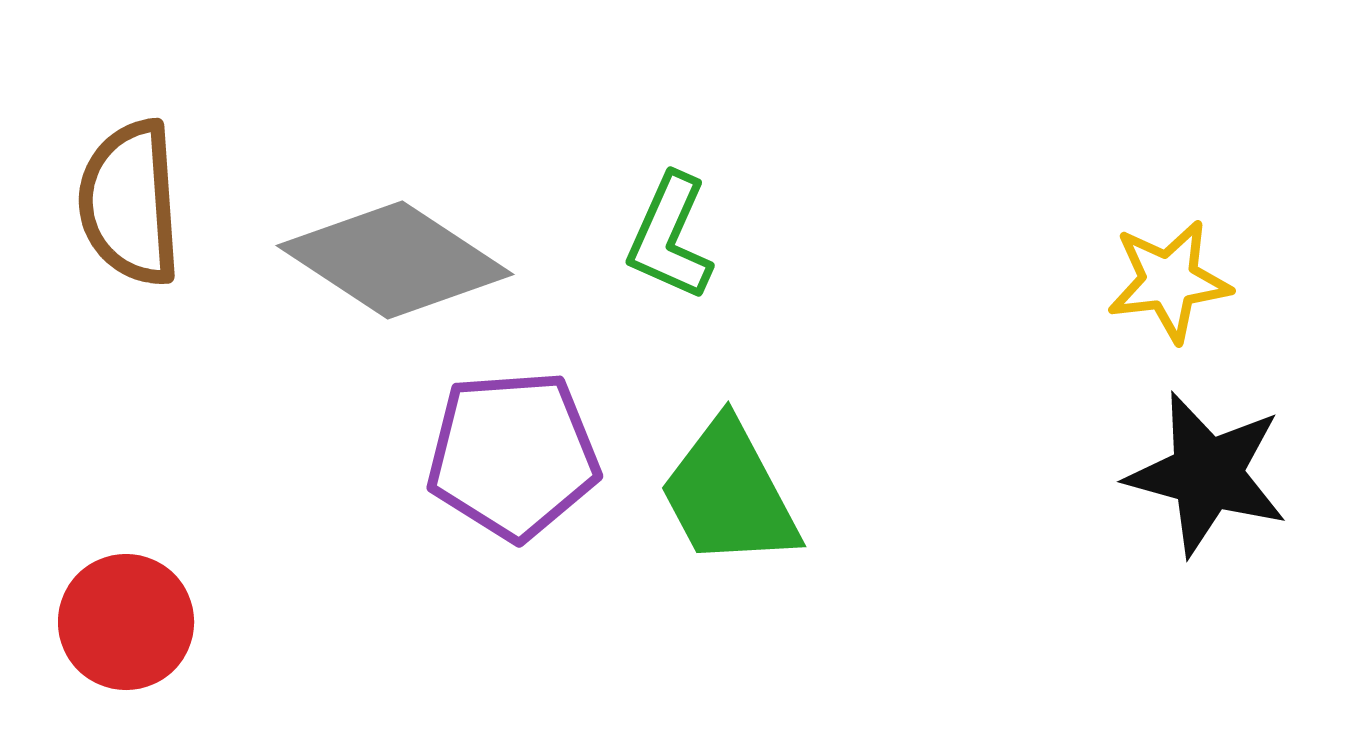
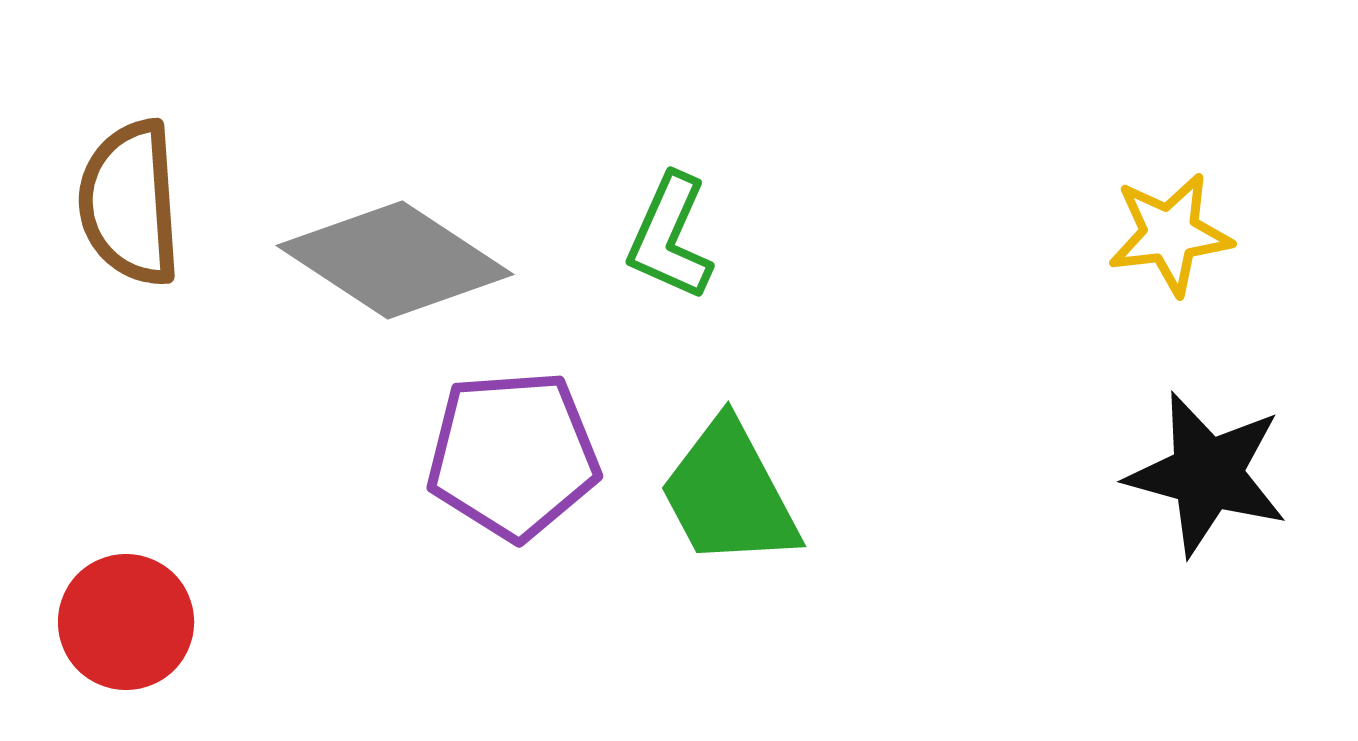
yellow star: moved 1 px right, 47 px up
